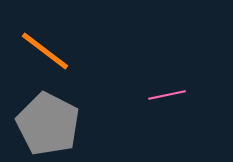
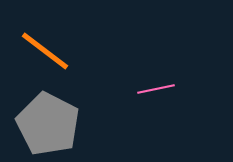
pink line: moved 11 px left, 6 px up
